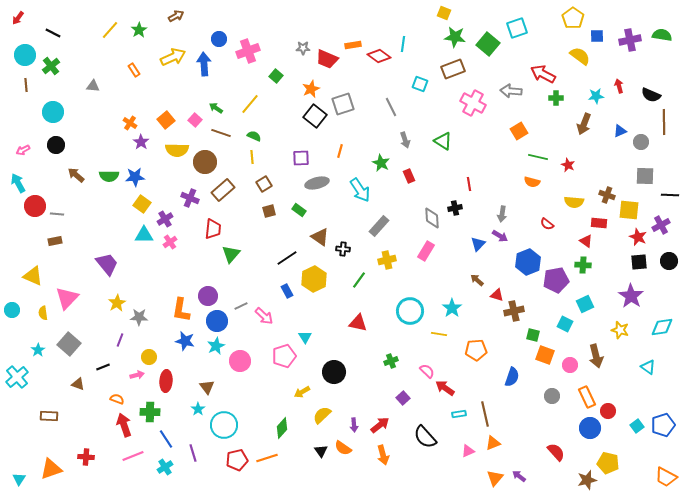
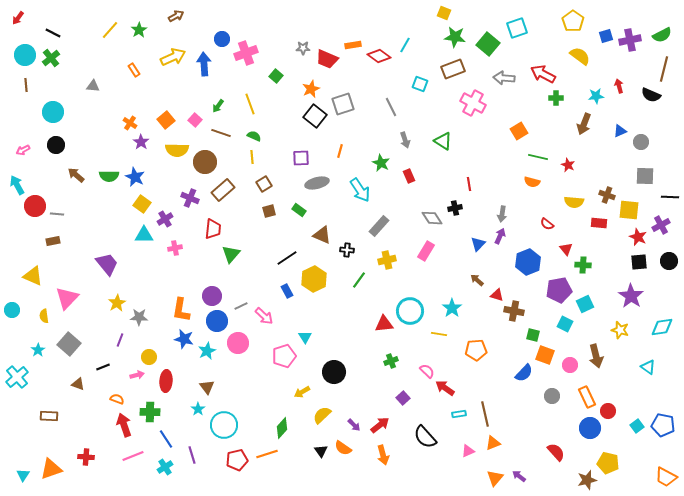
yellow pentagon at (573, 18): moved 3 px down
green semicircle at (662, 35): rotated 144 degrees clockwise
blue square at (597, 36): moved 9 px right; rotated 16 degrees counterclockwise
blue circle at (219, 39): moved 3 px right
cyan line at (403, 44): moved 2 px right, 1 px down; rotated 21 degrees clockwise
pink cross at (248, 51): moved 2 px left, 2 px down
green cross at (51, 66): moved 8 px up
gray arrow at (511, 91): moved 7 px left, 13 px up
yellow line at (250, 104): rotated 60 degrees counterclockwise
green arrow at (216, 108): moved 2 px right, 2 px up; rotated 88 degrees counterclockwise
brown line at (664, 122): moved 53 px up; rotated 15 degrees clockwise
blue star at (135, 177): rotated 30 degrees clockwise
cyan arrow at (18, 183): moved 1 px left, 2 px down
black line at (670, 195): moved 2 px down
gray diamond at (432, 218): rotated 30 degrees counterclockwise
purple arrow at (500, 236): rotated 98 degrees counterclockwise
brown triangle at (320, 237): moved 2 px right, 2 px up; rotated 12 degrees counterclockwise
brown rectangle at (55, 241): moved 2 px left
red triangle at (586, 241): moved 20 px left, 8 px down; rotated 16 degrees clockwise
pink cross at (170, 242): moved 5 px right, 6 px down; rotated 24 degrees clockwise
black cross at (343, 249): moved 4 px right, 1 px down
purple pentagon at (556, 280): moved 3 px right, 10 px down
purple circle at (208, 296): moved 4 px right
brown cross at (514, 311): rotated 24 degrees clockwise
yellow semicircle at (43, 313): moved 1 px right, 3 px down
red triangle at (358, 323): moved 26 px right, 1 px down; rotated 18 degrees counterclockwise
blue star at (185, 341): moved 1 px left, 2 px up
cyan star at (216, 346): moved 9 px left, 5 px down
pink circle at (240, 361): moved 2 px left, 18 px up
blue semicircle at (512, 377): moved 12 px right, 4 px up; rotated 24 degrees clockwise
purple arrow at (354, 425): rotated 40 degrees counterclockwise
blue pentagon at (663, 425): rotated 30 degrees clockwise
purple line at (193, 453): moved 1 px left, 2 px down
orange line at (267, 458): moved 4 px up
cyan triangle at (19, 479): moved 4 px right, 4 px up
